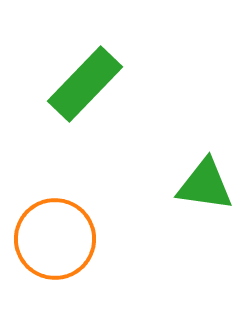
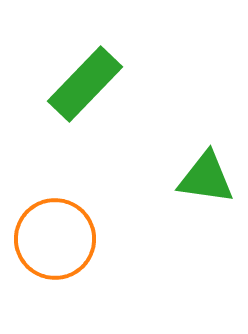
green triangle: moved 1 px right, 7 px up
